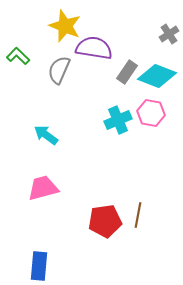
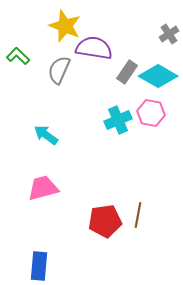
cyan diamond: moved 1 px right; rotated 9 degrees clockwise
